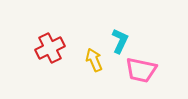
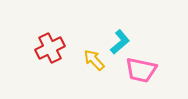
cyan L-shape: moved 1 px down; rotated 25 degrees clockwise
yellow arrow: rotated 20 degrees counterclockwise
